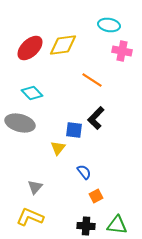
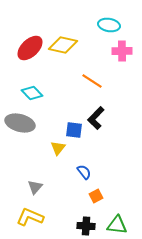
yellow diamond: rotated 20 degrees clockwise
pink cross: rotated 12 degrees counterclockwise
orange line: moved 1 px down
